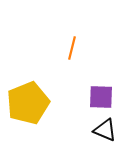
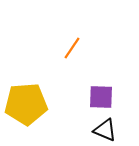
orange line: rotated 20 degrees clockwise
yellow pentagon: moved 2 px left, 1 px down; rotated 18 degrees clockwise
